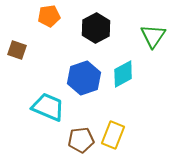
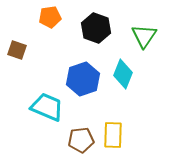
orange pentagon: moved 1 px right, 1 px down
black hexagon: rotated 12 degrees counterclockwise
green triangle: moved 9 px left
cyan diamond: rotated 40 degrees counterclockwise
blue hexagon: moved 1 px left, 1 px down
cyan trapezoid: moved 1 px left
yellow rectangle: rotated 20 degrees counterclockwise
